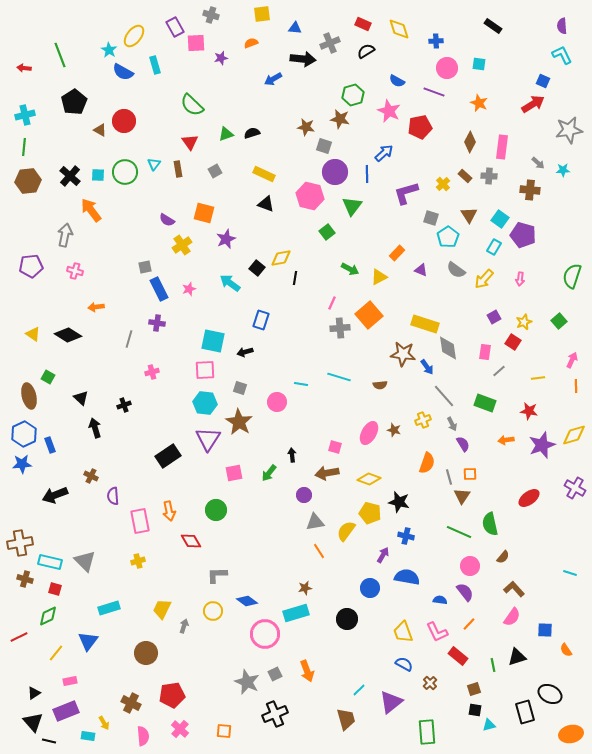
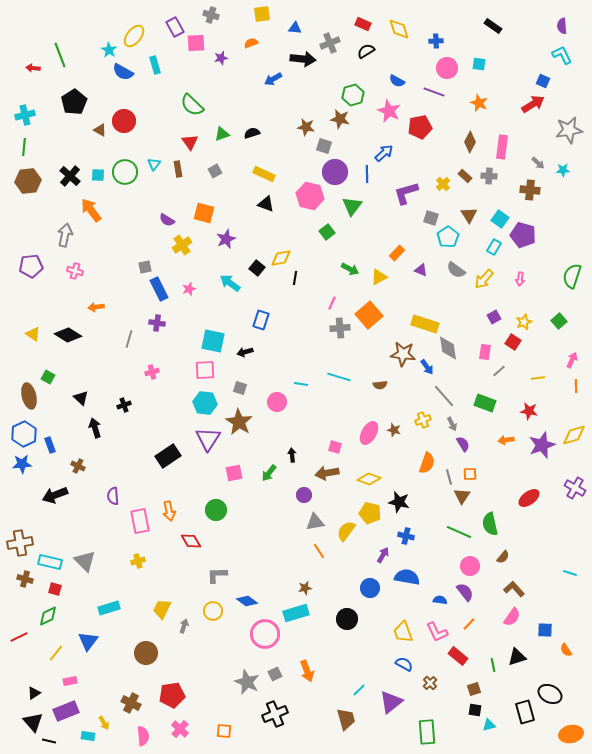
red arrow at (24, 68): moved 9 px right
green triangle at (226, 134): moved 4 px left
brown cross at (91, 476): moved 13 px left, 10 px up
